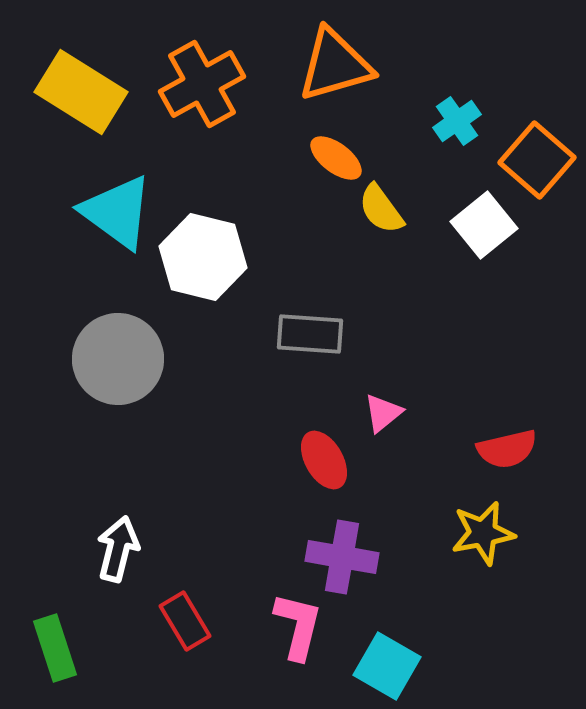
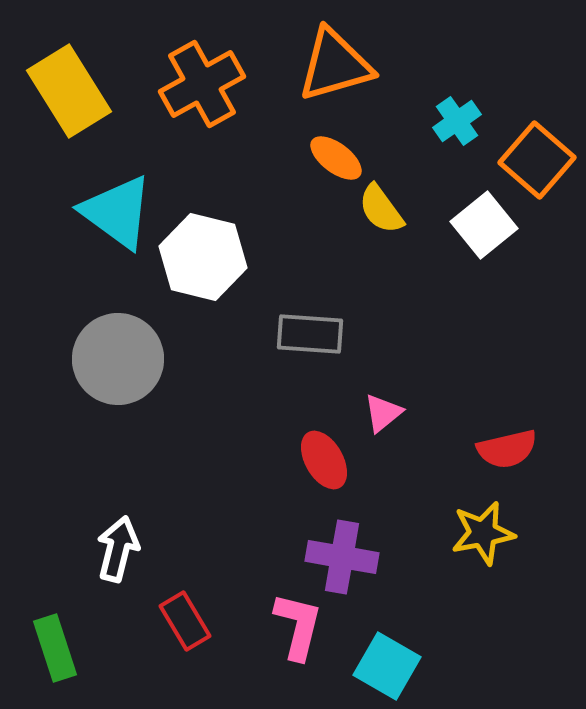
yellow rectangle: moved 12 px left, 1 px up; rotated 26 degrees clockwise
